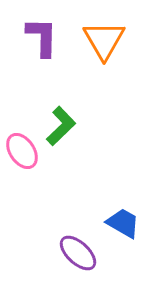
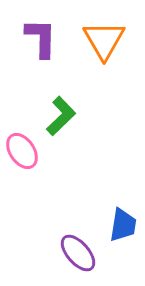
purple L-shape: moved 1 px left, 1 px down
green L-shape: moved 10 px up
blue trapezoid: moved 2 px down; rotated 69 degrees clockwise
purple ellipse: rotated 6 degrees clockwise
